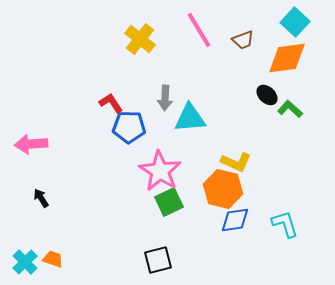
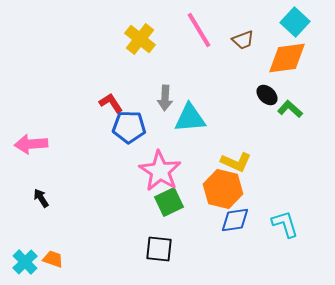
black square: moved 1 px right, 11 px up; rotated 20 degrees clockwise
